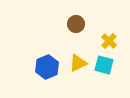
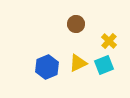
cyan square: rotated 36 degrees counterclockwise
